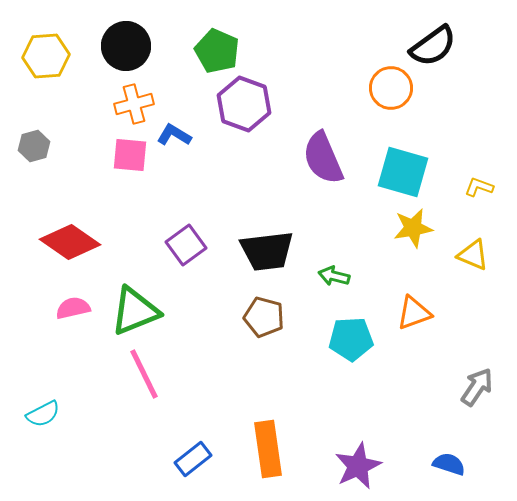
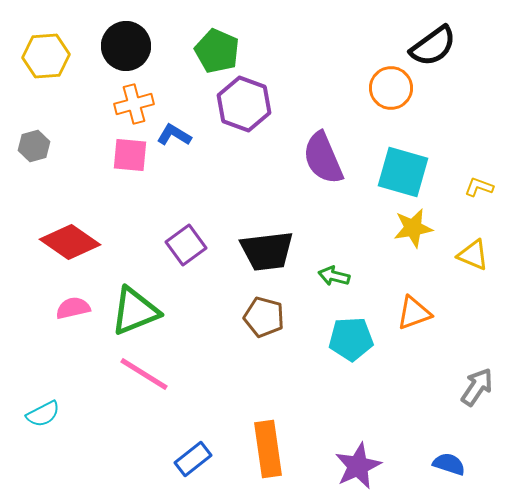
pink line: rotated 32 degrees counterclockwise
